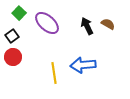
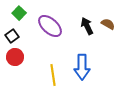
purple ellipse: moved 3 px right, 3 px down
red circle: moved 2 px right
blue arrow: moved 1 px left, 2 px down; rotated 85 degrees counterclockwise
yellow line: moved 1 px left, 2 px down
